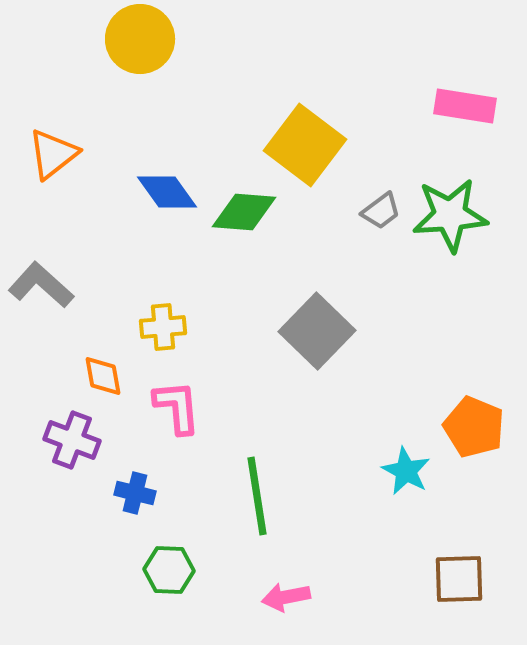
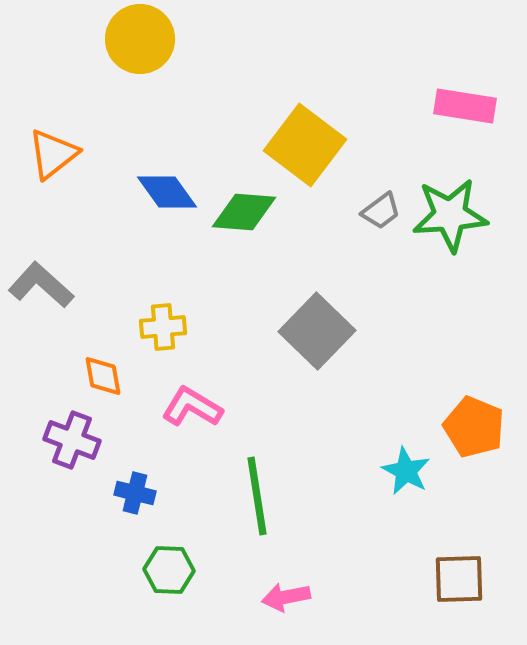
pink L-shape: moved 15 px right; rotated 54 degrees counterclockwise
